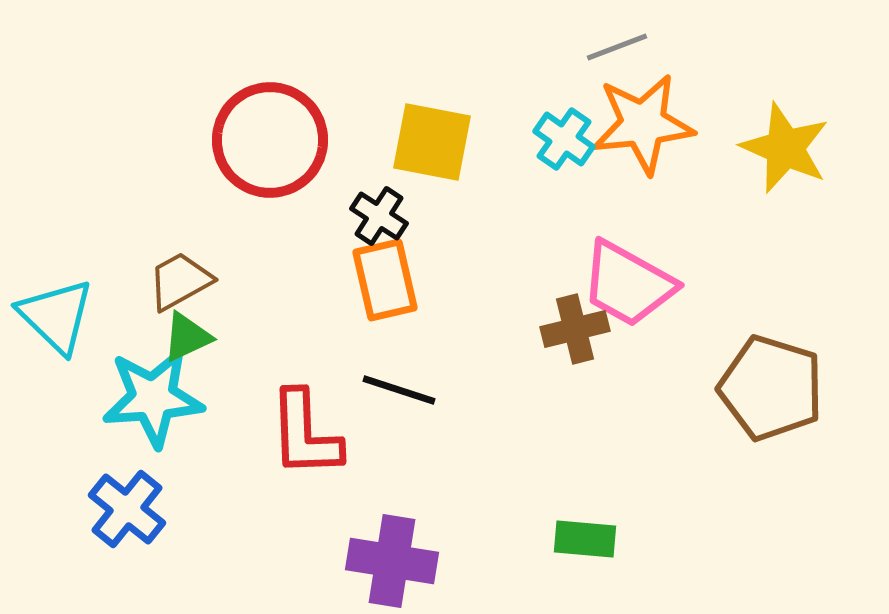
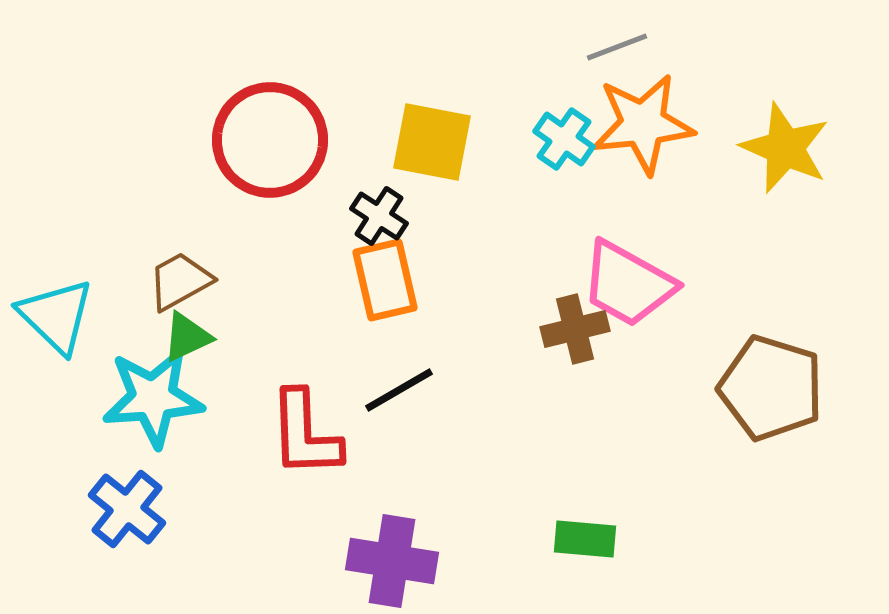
black line: rotated 48 degrees counterclockwise
